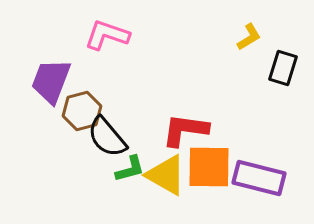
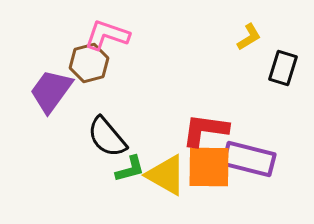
purple trapezoid: moved 10 px down; rotated 15 degrees clockwise
brown hexagon: moved 7 px right, 48 px up
red L-shape: moved 20 px right
purple rectangle: moved 10 px left, 19 px up
